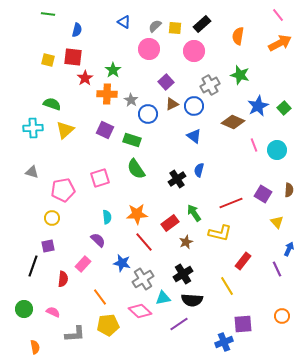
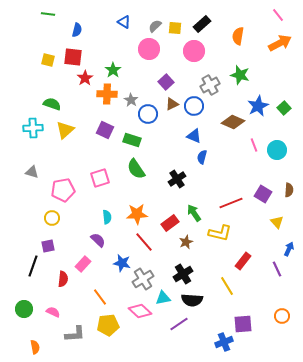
blue triangle at (194, 136): rotated 14 degrees counterclockwise
blue semicircle at (199, 170): moved 3 px right, 13 px up
